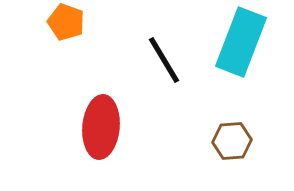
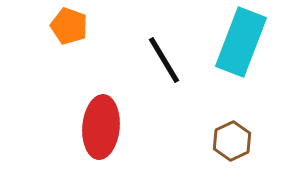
orange pentagon: moved 3 px right, 4 px down
brown hexagon: rotated 21 degrees counterclockwise
